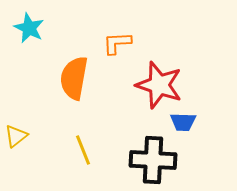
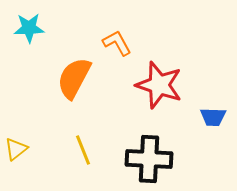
cyan star: rotated 28 degrees counterclockwise
orange L-shape: rotated 64 degrees clockwise
orange semicircle: rotated 18 degrees clockwise
blue trapezoid: moved 30 px right, 5 px up
yellow triangle: moved 13 px down
black cross: moved 4 px left, 1 px up
